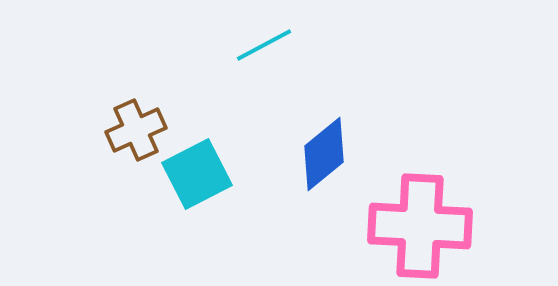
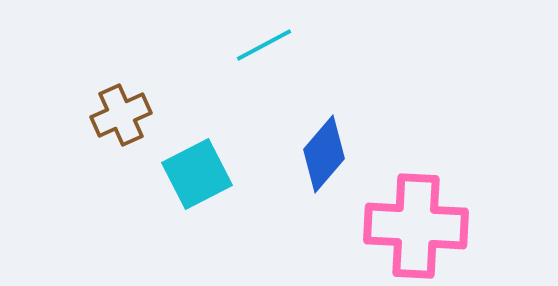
brown cross: moved 15 px left, 15 px up
blue diamond: rotated 10 degrees counterclockwise
pink cross: moved 4 px left
